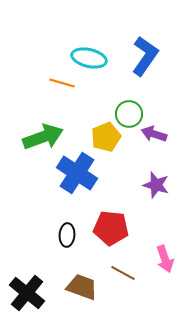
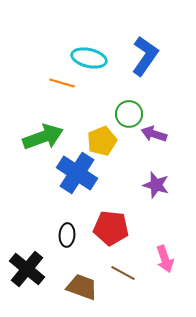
yellow pentagon: moved 4 px left, 4 px down
black cross: moved 24 px up
